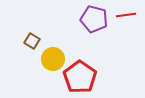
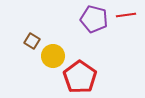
yellow circle: moved 3 px up
